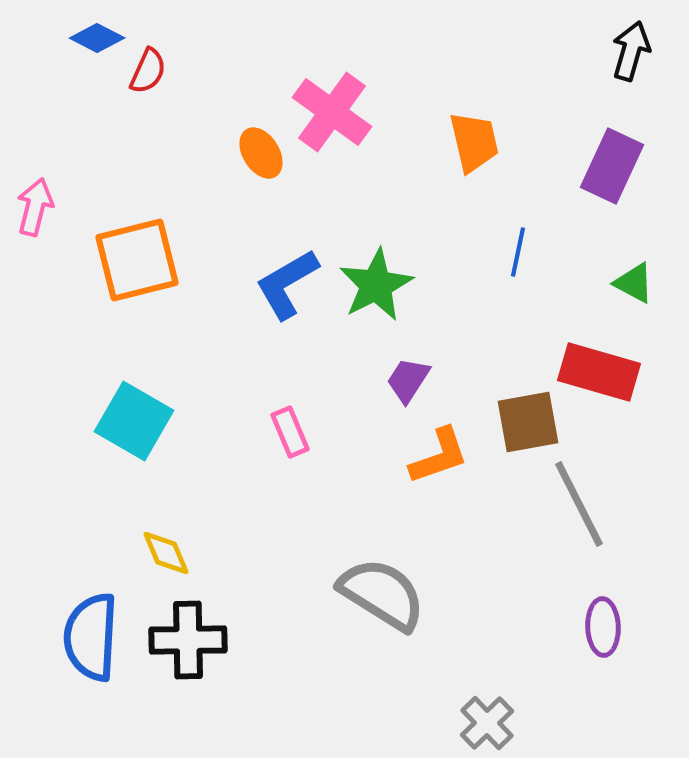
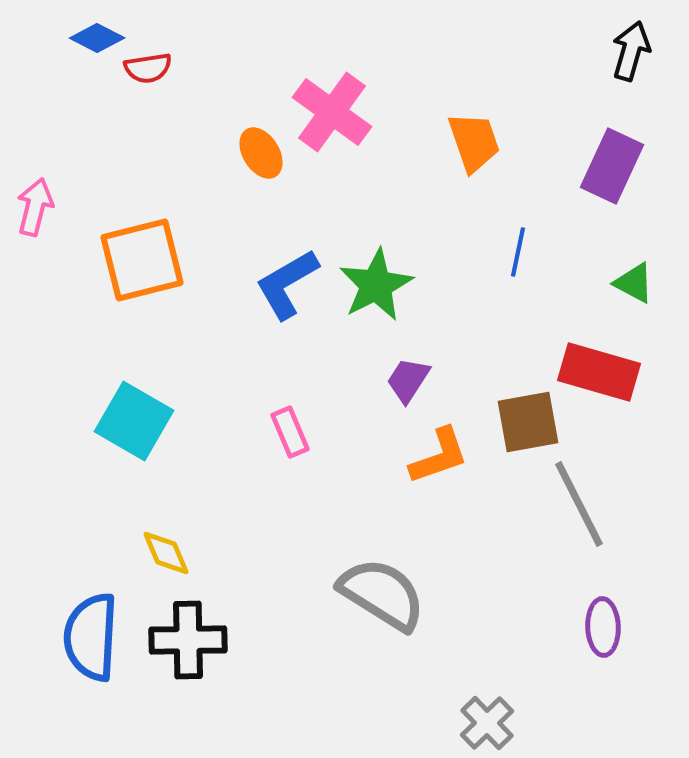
red semicircle: moved 3 px up; rotated 57 degrees clockwise
orange trapezoid: rotated 6 degrees counterclockwise
orange square: moved 5 px right
